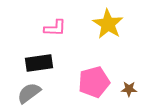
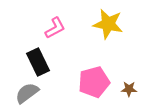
yellow star: rotated 20 degrees counterclockwise
pink L-shape: rotated 30 degrees counterclockwise
black rectangle: moved 1 px left, 1 px up; rotated 72 degrees clockwise
gray semicircle: moved 2 px left
